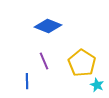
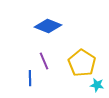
blue line: moved 3 px right, 3 px up
cyan star: rotated 16 degrees counterclockwise
